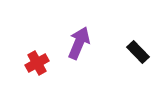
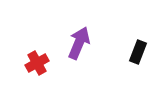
black rectangle: rotated 65 degrees clockwise
